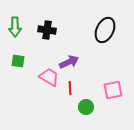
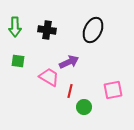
black ellipse: moved 12 px left
red line: moved 3 px down; rotated 16 degrees clockwise
green circle: moved 2 px left
